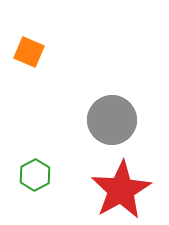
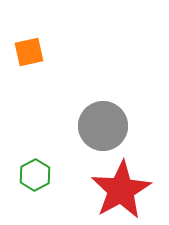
orange square: rotated 36 degrees counterclockwise
gray circle: moved 9 px left, 6 px down
